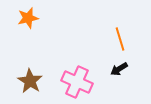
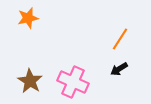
orange line: rotated 50 degrees clockwise
pink cross: moved 4 px left
